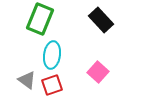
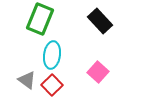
black rectangle: moved 1 px left, 1 px down
red square: rotated 25 degrees counterclockwise
